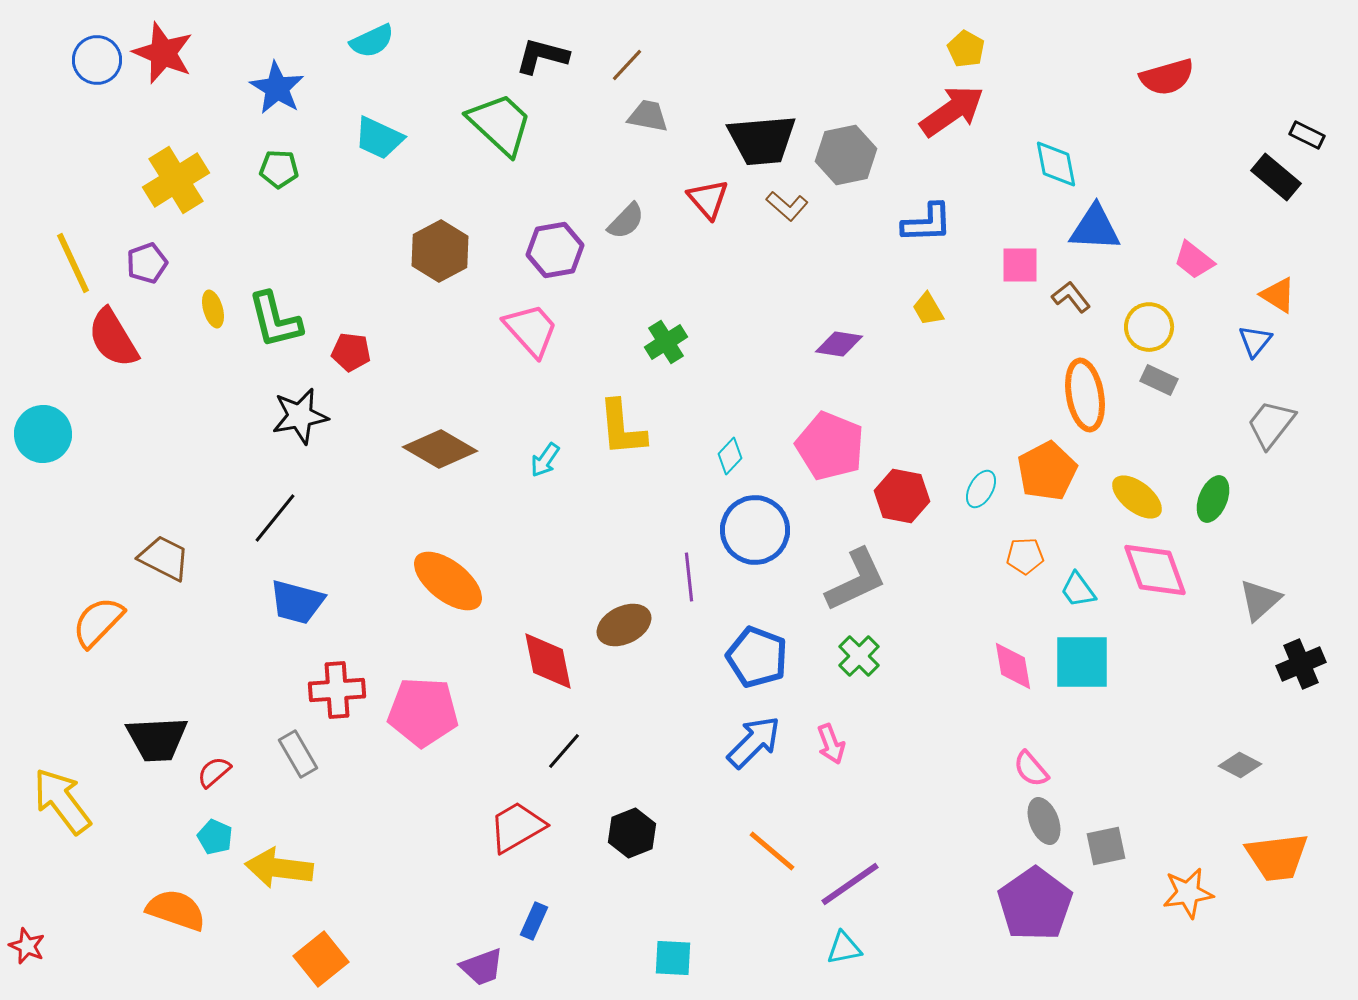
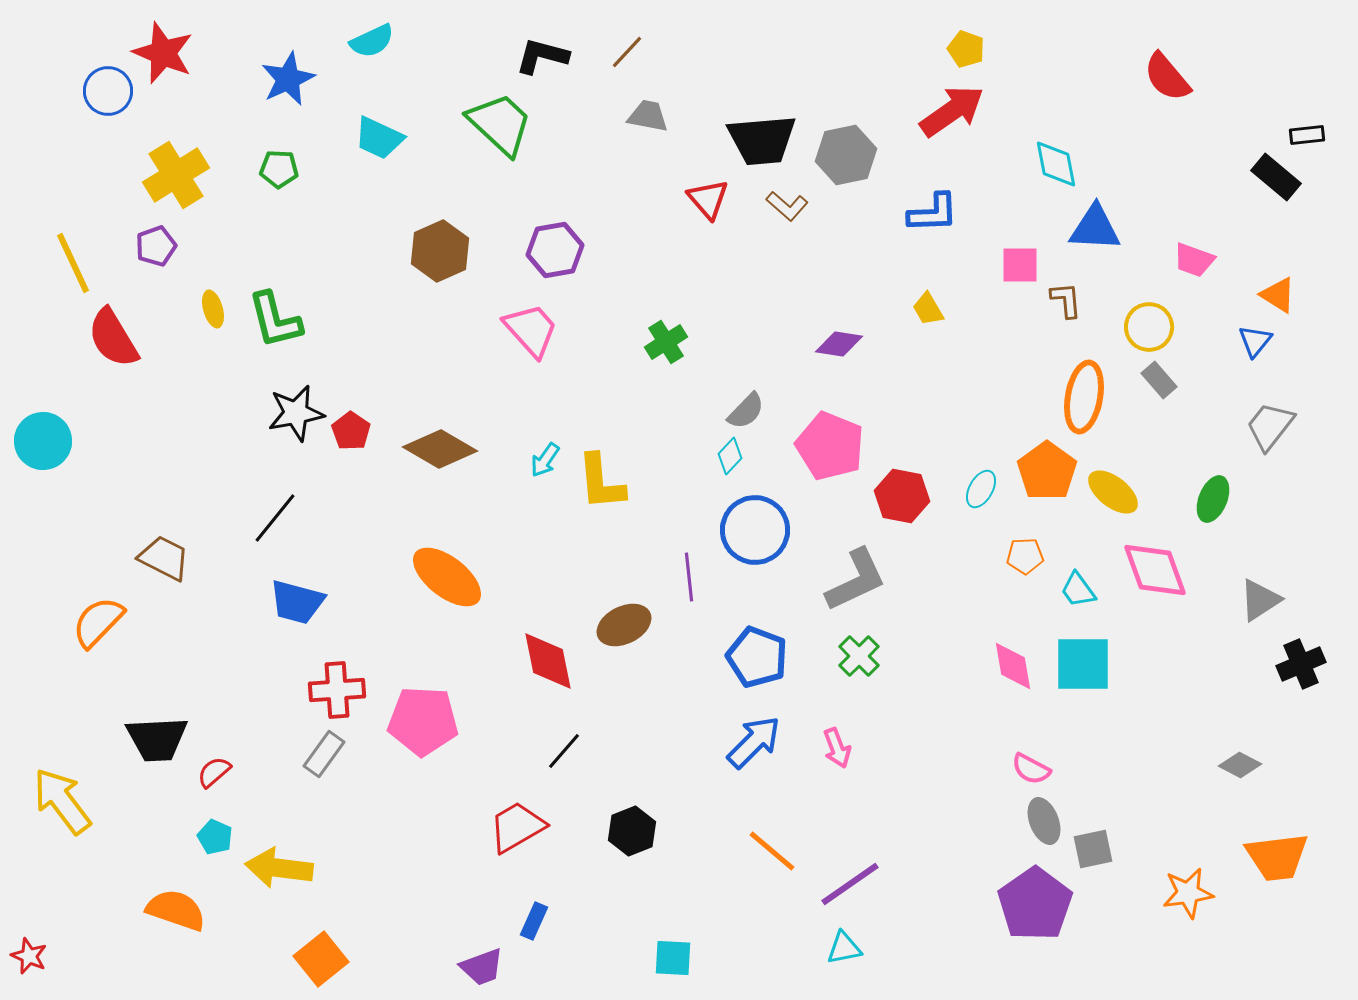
yellow pentagon at (966, 49): rotated 9 degrees counterclockwise
blue circle at (97, 60): moved 11 px right, 31 px down
brown line at (627, 65): moved 13 px up
red semicircle at (1167, 77): rotated 66 degrees clockwise
blue star at (277, 88): moved 11 px right, 9 px up; rotated 16 degrees clockwise
black rectangle at (1307, 135): rotated 32 degrees counterclockwise
yellow cross at (176, 180): moved 5 px up
gray semicircle at (626, 221): moved 120 px right, 190 px down
blue L-shape at (927, 223): moved 6 px right, 10 px up
brown hexagon at (440, 251): rotated 4 degrees clockwise
pink trapezoid at (1194, 260): rotated 18 degrees counterclockwise
purple pentagon at (147, 263): moved 9 px right, 17 px up
brown L-shape at (1071, 297): moved 5 px left, 3 px down; rotated 33 degrees clockwise
red pentagon at (351, 352): moved 79 px down; rotated 27 degrees clockwise
gray rectangle at (1159, 380): rotated 24 degrees clockwise
orange ellipse at (1085, 395): moved 1 px left, 2 px down; rotated 20 degrees clockwise
black star at (300, 416): moved 4 px left, 3 px up
gray trapezoid at (1271, 424): moved 1 px left, 2 px down
yellow L-shape at (622, 428): moved 21 px left, 54 px down
cyan circle at (43, 434): moved 7 px down
orange pentagon at (1047, 471): rotated 8 degrees counterclockwise
yellow ellipse at (1137, 497): moved 24 px left, 5 px up
orange ellipse at (448, 581): moved 1 px left, 4 px up
gray triangle at (1260, 600): rotated 9 degrees clockwise
cyan square at (1082, 662): moved 1 px right, 2 px down
pink pentagon at (423, 712): moved 9 px down
pink arrow at (831, 744): moved 6 px right, 4 px down
gray rectangle at (298, 754): moved 26 px right; rotated 66 degrees clockwise
pink semicircle at (1031, 769): rotated 21 degrees counterclockwise
black hexagon at (632, 833): moved 2 px up
gray square at (1106, 846): moved 13 px left, 3 px down
red star at (27, 946): moved 2 px right, 10 px down
